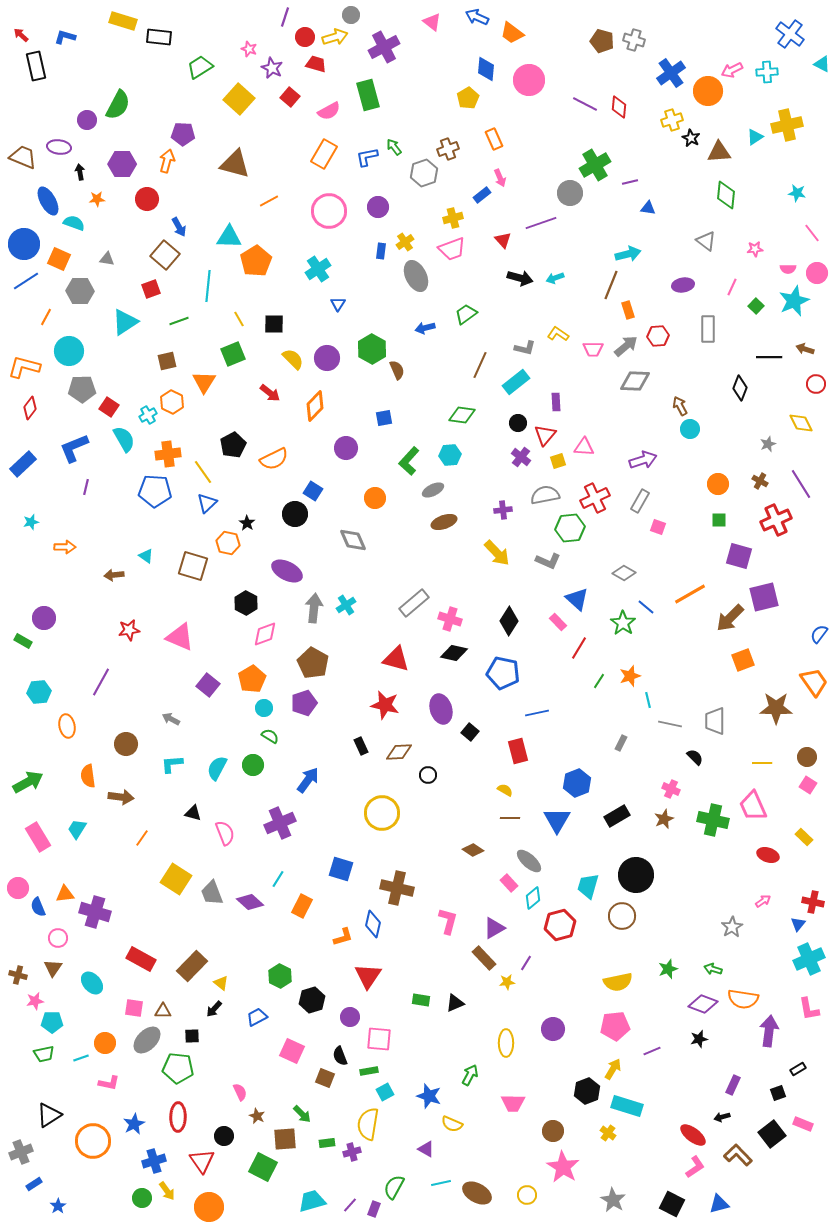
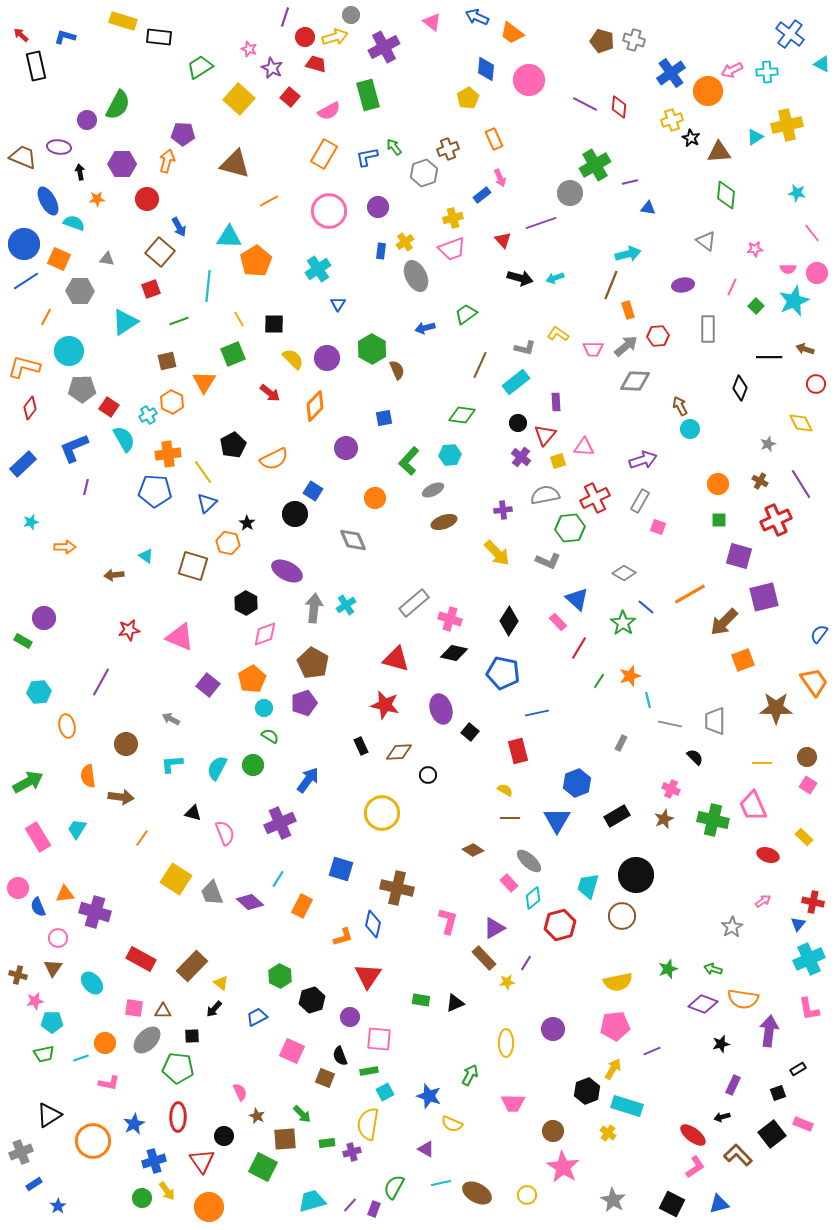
brown square at (165, 255): moved 5 px left, 3 px up
brown arrow at (730, 618): moved 6 px left, 4 px down
black star at (699, 1039): moved 22 px right, 5 px down
